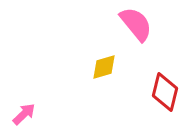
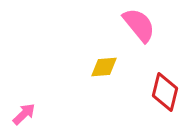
pink semicircle: moved 3 px right, 1 px down
yellow diamond: rotated 12 degrees clockwise
